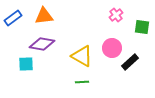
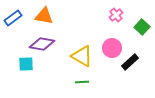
orange triangle: rotated 18 degrees clockwise
green square: rotated 35 degrees clockwise
